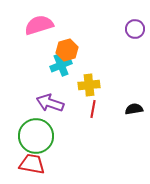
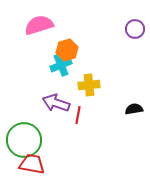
purple arrow: moved 6 px right
red line: moved 15 px left, 6 px down
green circle: moved 12 px left, 4 px down
